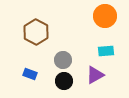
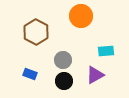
orange circle: moved 24 px left
